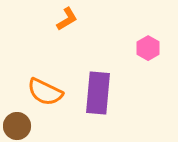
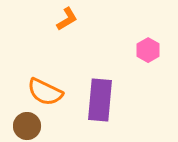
pink hexagon: moved 2 px down
purple rectangle: moved 2 px right, 7 px down
brown circle: moved 10 px right
